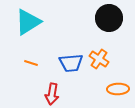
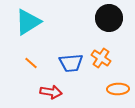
orange cross: moved 2 px right, 1 px up
orange line: rotated 24 degrees clockwise
red arrow: moved 1 px left, 2 px up; rotated 90 degrees counterclockwise
